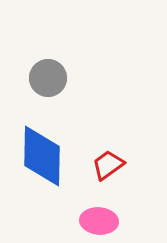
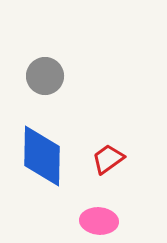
gray circle: moved 3 px left, 2 px up
red trapezoid: moved 6 px up
